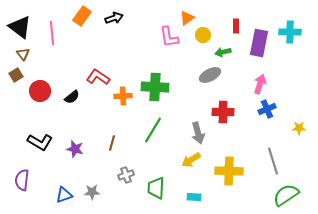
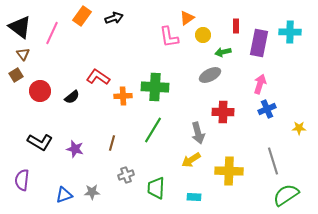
pink line: rotated 30 degrees clockwise
